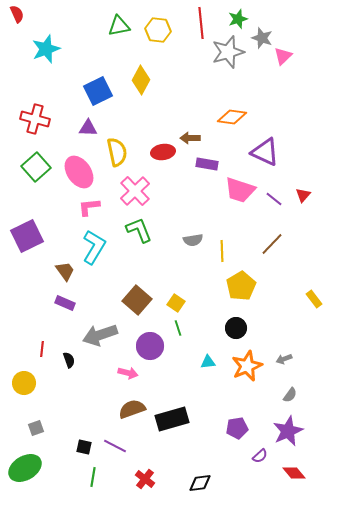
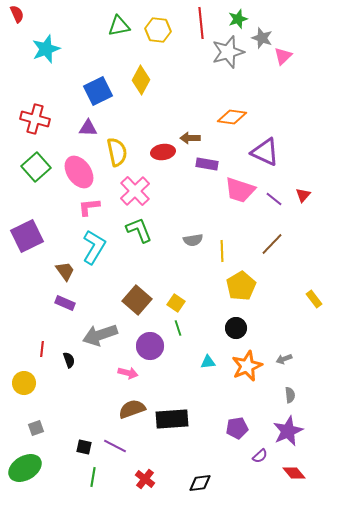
gray semicircle at (290, 395): rotated 42 degrees counterclockwise
black rectangle at (172, 419): rotated 12 degrees clockwise
